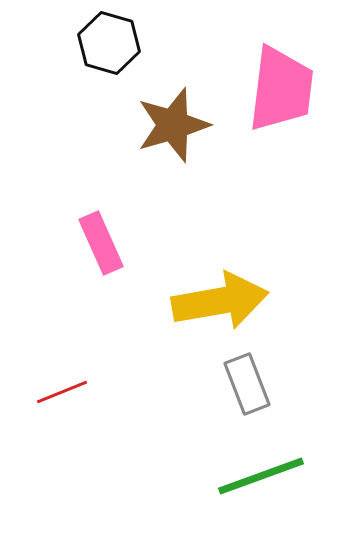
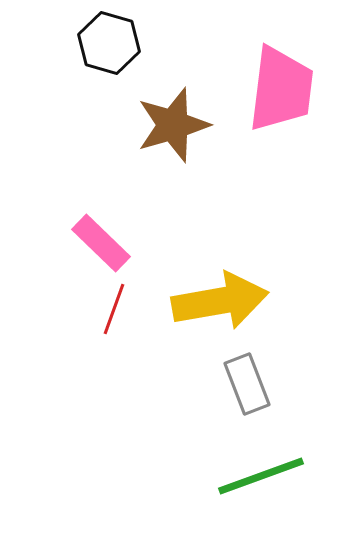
pink rectangle: rotated 22 degrees counterclockwise
red line: moved 52 px right, 83 px up; rotated 48 degrees counterclockwise
